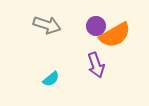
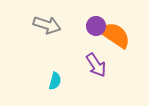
orange semicircle: rotated 116 degrees counterclockwise
purple arrow: rotated 15 degrees counterclockwise
cyan semicircle: moved 4 px right, 2 px down; rotated 36 degrees counterclockwise
